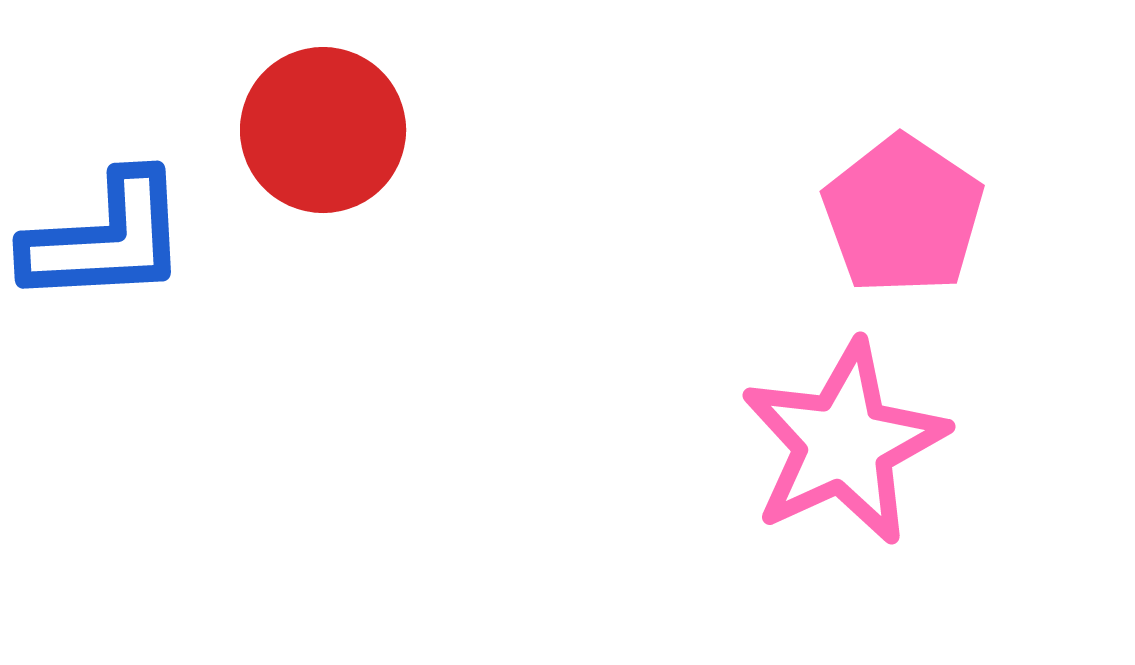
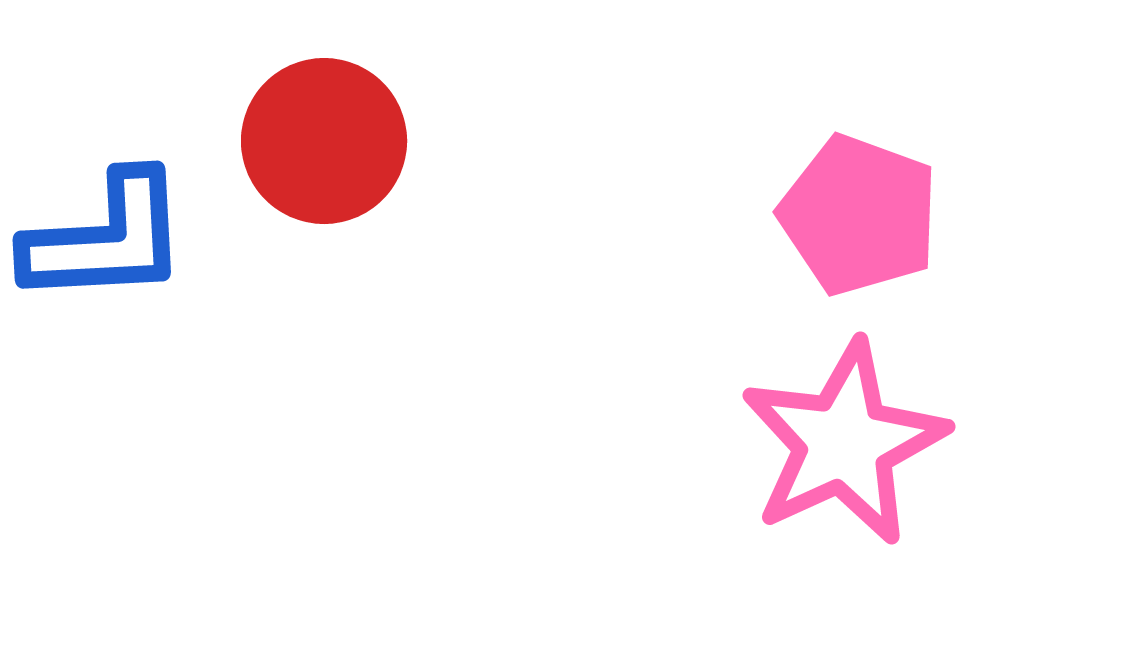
red circle: moved 1 px right, 11 px down
pink pentagon: moved 44 px left; rotated 14 degrees counterclockwise
